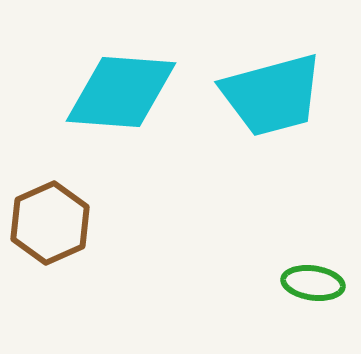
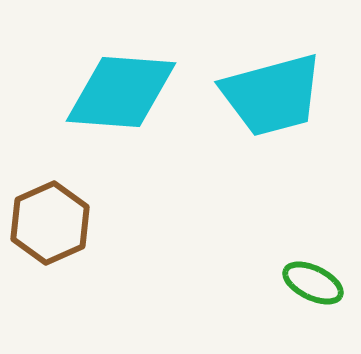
green ellipse: rotated 18 degrees clockwise
